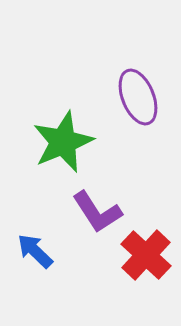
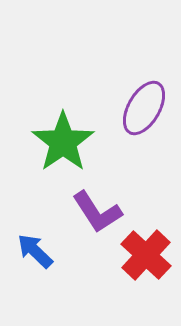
purple ellipse: moved 6 px right, 11 px down; rotated 52 degrees clockwise
green star: rotated 12 degrees counterclockwise
